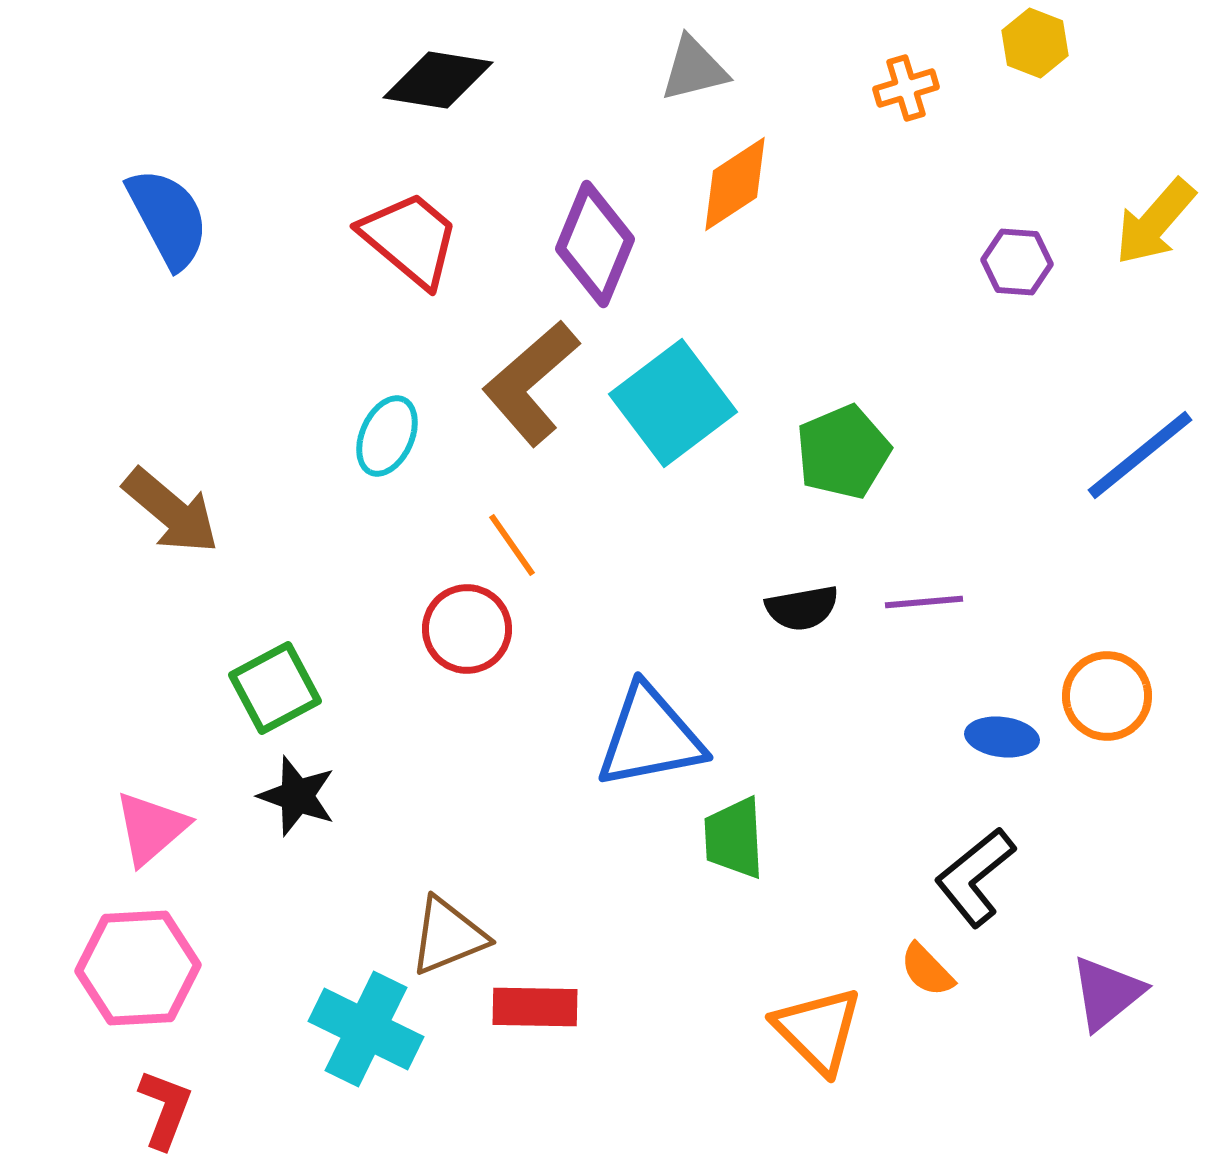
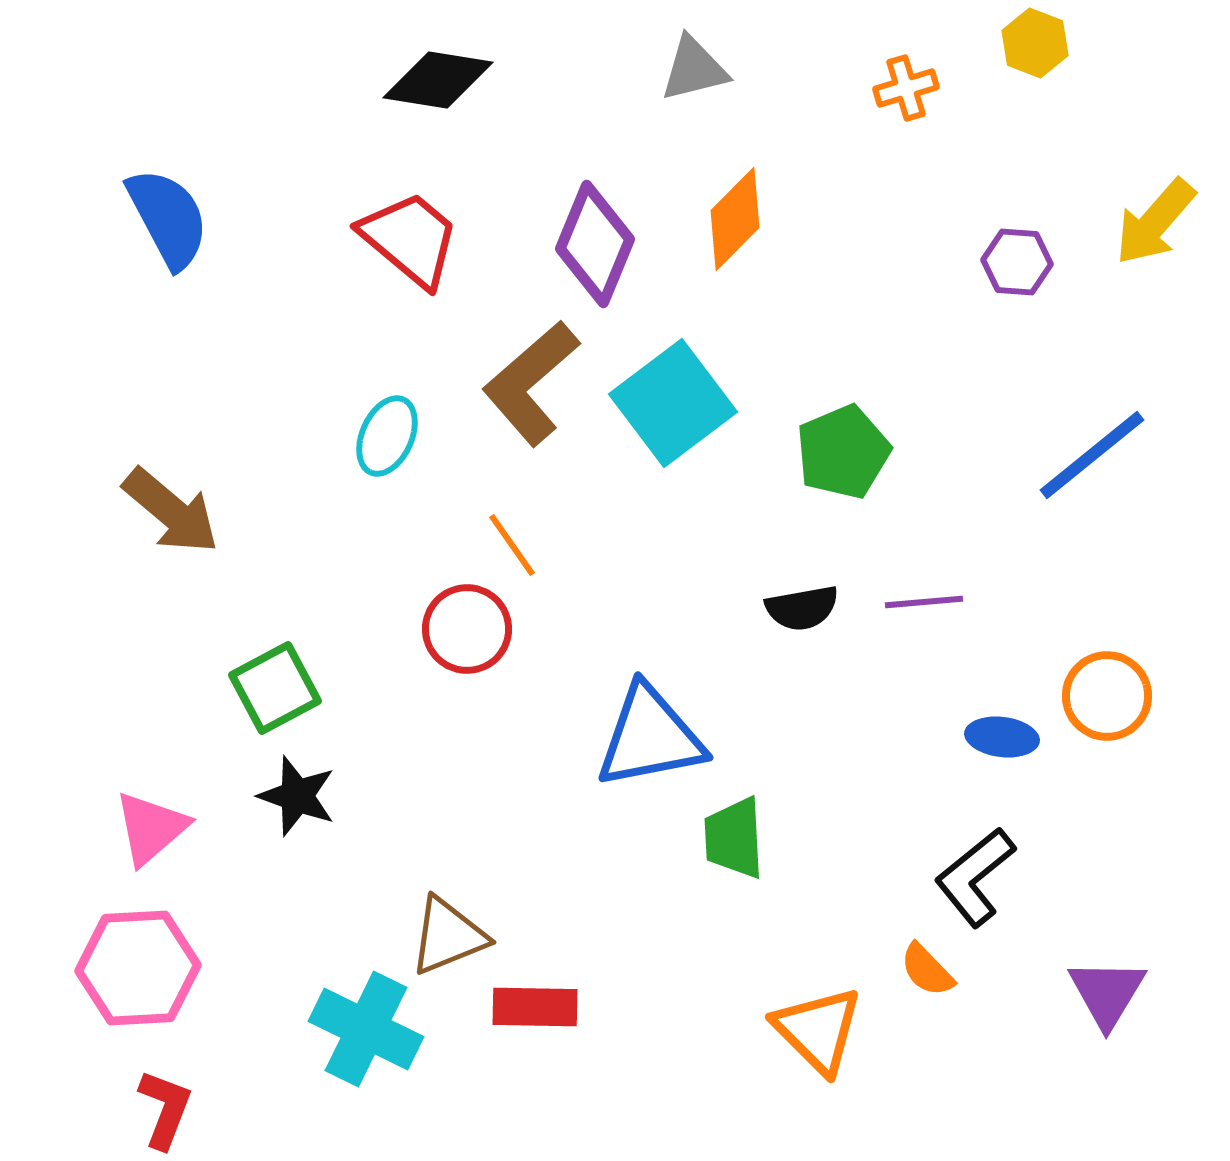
orange diamond: moved 35 px down; rotated 12 degrees counterclockwise
blue line: moved 48 px left
purple triangle: rotated 20 degrees counterclockwise
